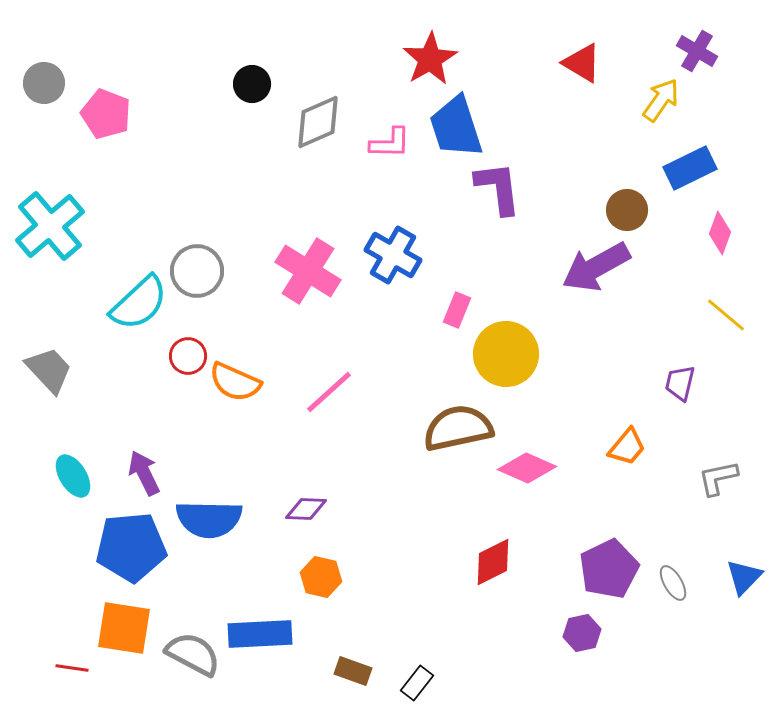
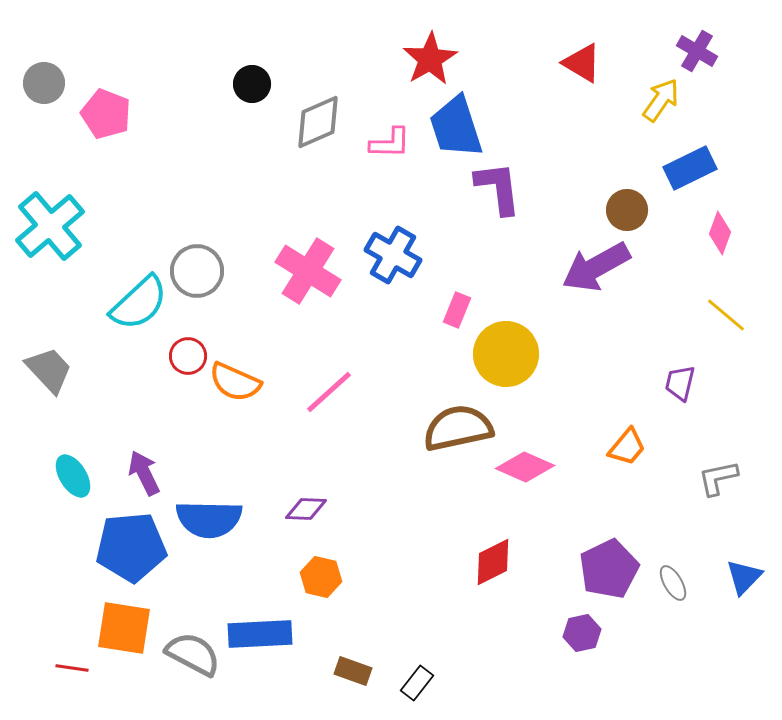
pink diamond at (527, 468): moved 2 px left, 1 px up
